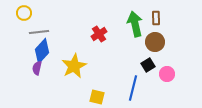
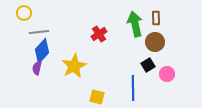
blue line: rotated 15 degrees counterclockwise
